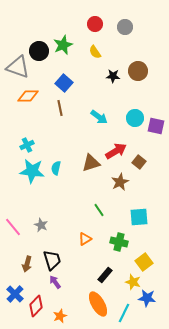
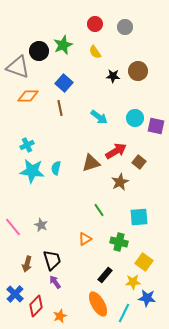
yellow square: rotated 18 degrees counterclockwise
yellow star: rotated 21 degrees counterclockwise
